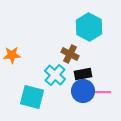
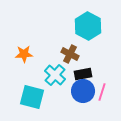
cyan hexagon: moved 1 px left, 1 px up
orange star: moved 12 px right, 1 px up
pink line: rotated 72 degrees counterclockwise
